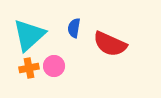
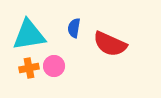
cyan triangle: rotated 33 degrees clockwise
